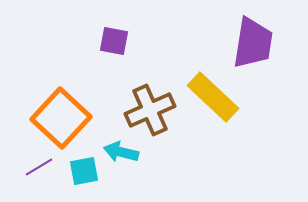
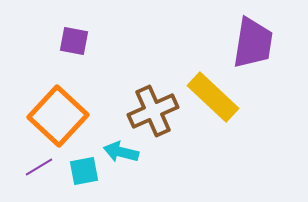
purple square: moved 40 px left
brown cross: moved 3 px right, 1 px down
orange square: moved 3 px left, 2 px up
